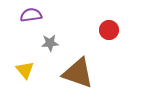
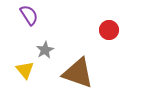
purple semicircle: moved 2 px left; rotated 65 degrees clockwise
gray star: moved 5 px left, 7 px down; rotated 24 degrees counterclockwise
